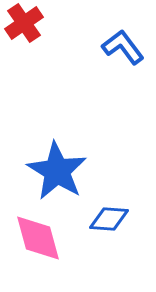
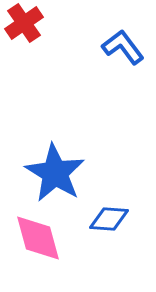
blue star: moved 2 px left, 2 px down
